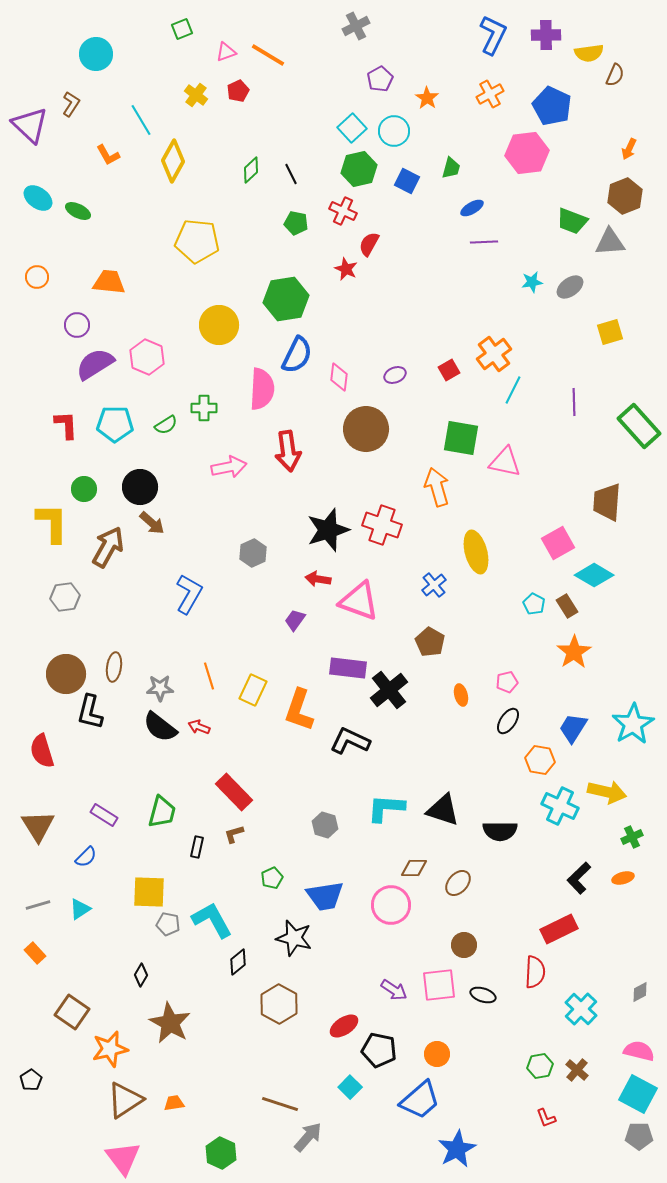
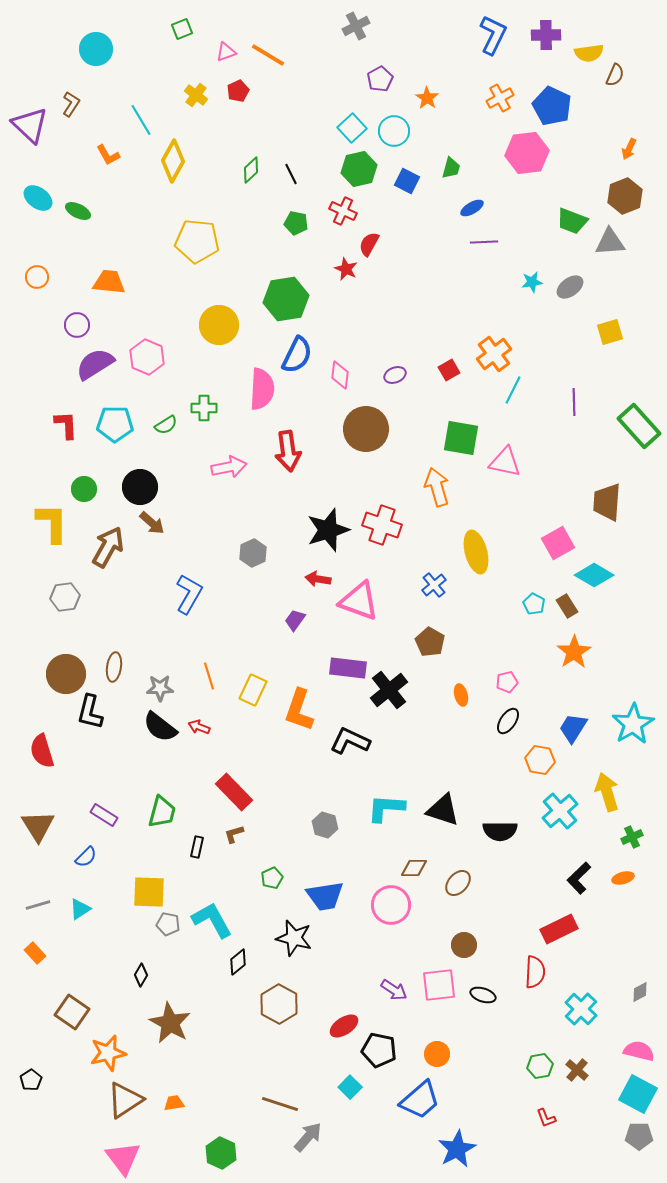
cyan circle at (96, 54): moved 5 px up
orange cross at (490, 94): moved 10 px right, 4 px down
pink diamond at (339, 377): moved 1 px right, 2 px up
yellow arrow at (607, 792): rotated 120 degrees counterclockwise
cyan cross at (560, 806): moved 5 px down; rotated 24 degrees clockwise
orange star at (110, 1049): moved 2 px left, 4 px down
